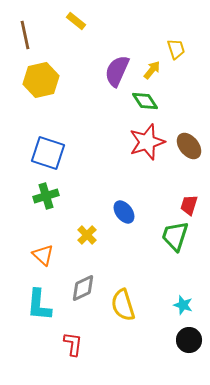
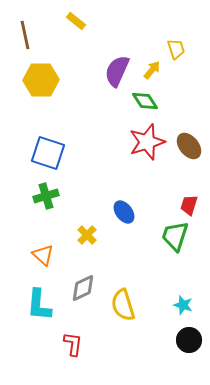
yellow hexagon: rotated 12 degrees clockwise
